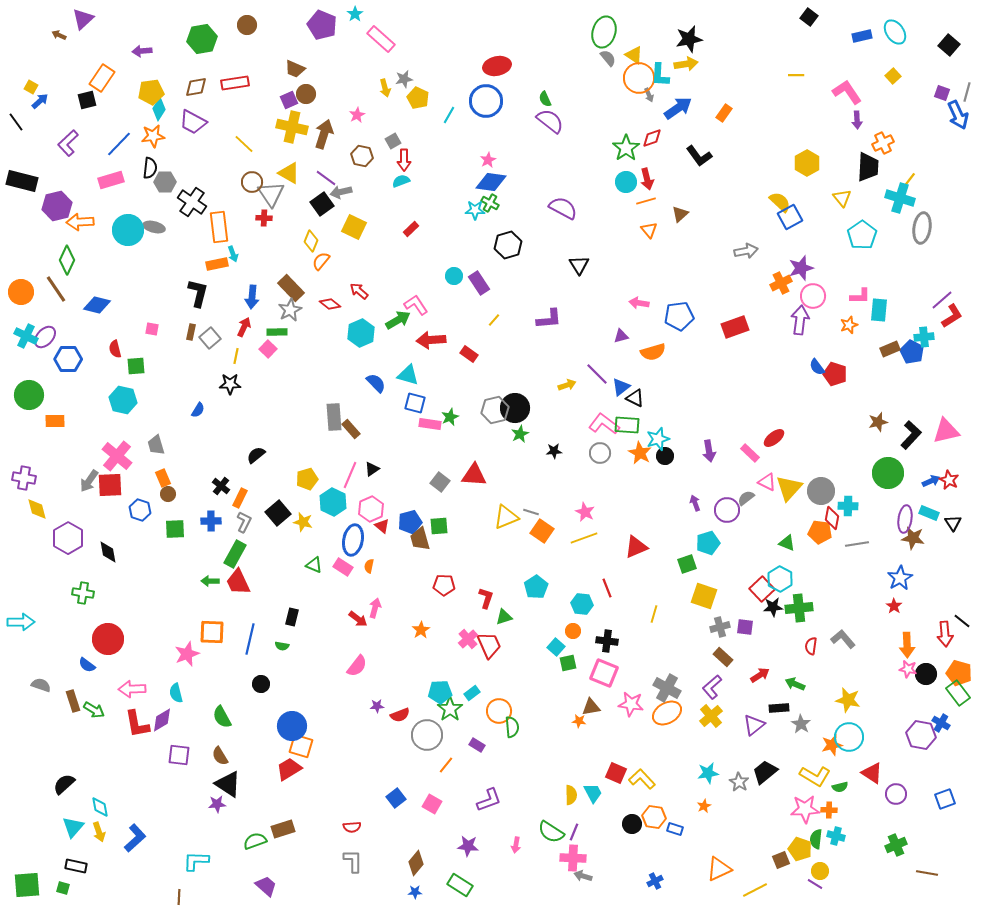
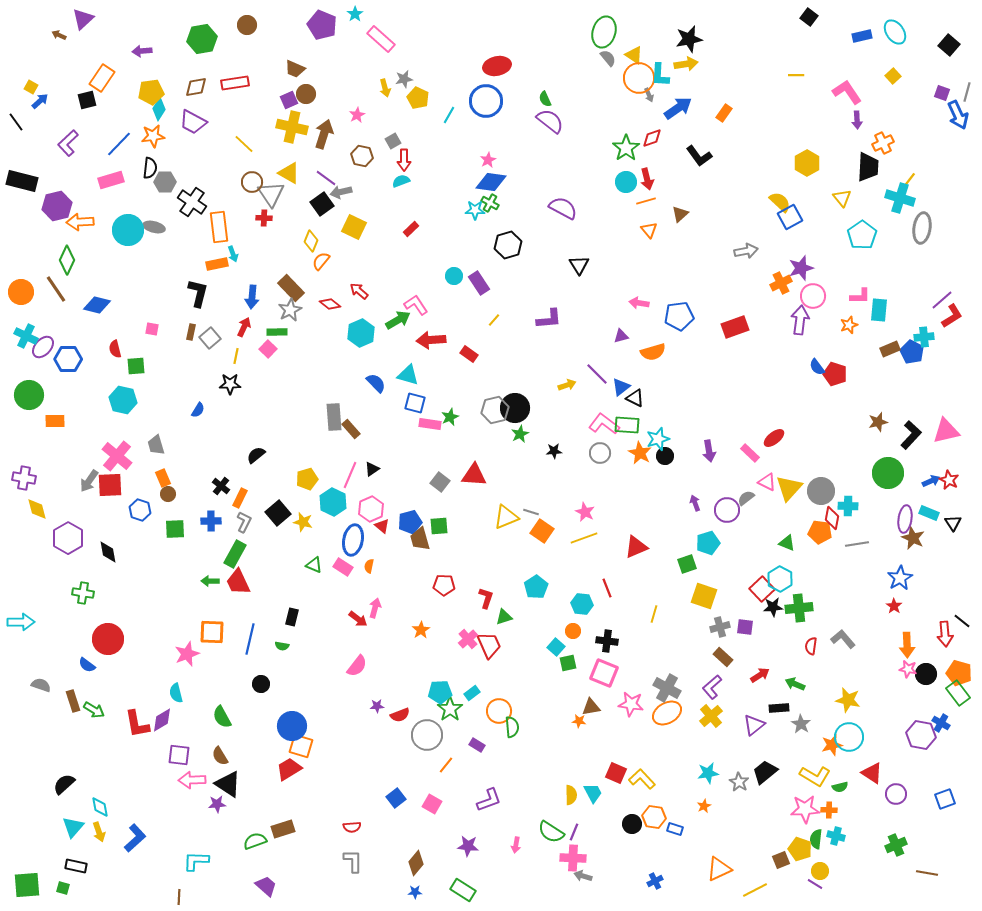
purple ellipse at (45, 337): moved 2 px left, 10 px down
brown star at (913, 538): rotated 15 degrees clockwise
pink arrow at (132, 689): moved 60 px right, 91 px down
green rectangle at (460, 885): moved 3 px right, 5 px down
